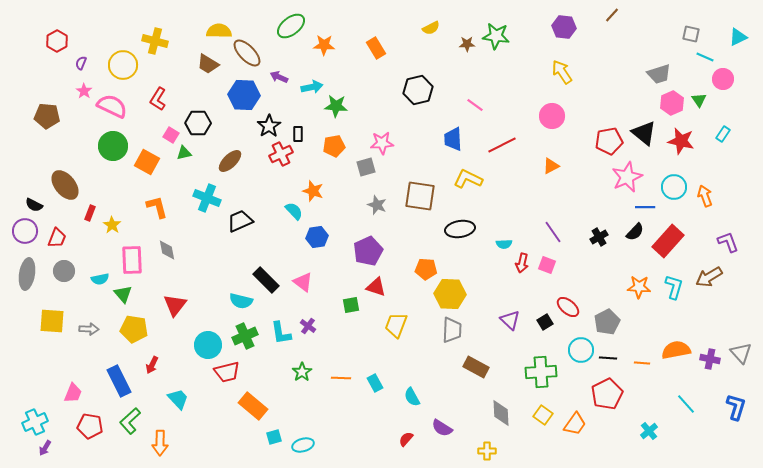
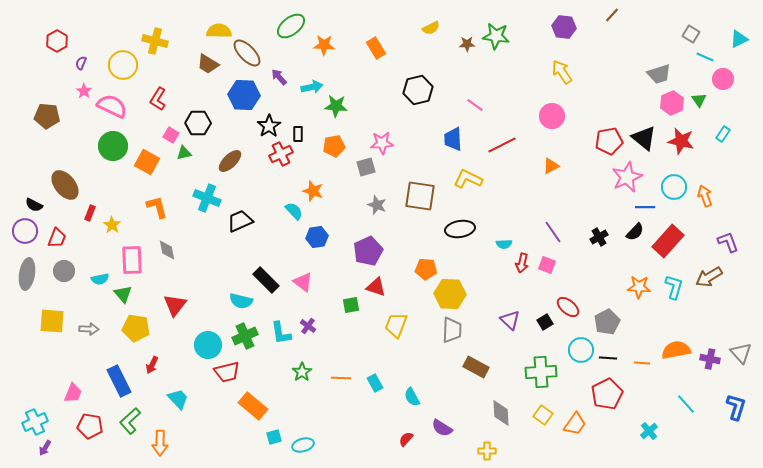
gray square at (691, 34): rotated 18 degrees clockwise
cyan triangle at (738, 37): moved 1 px right, 2 px down
purple arrow at (279, 77): rotated 24 degrees clockwise
black triangle at (644, 133): moved 5 px down
yellow pentagon at (134, 329): moved 2 px right, 1 px up
